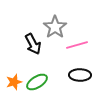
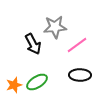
gray star: rotated 30 degrees clockwise
pink line: rotated 20 degrees counterclockwise
orange star: moved 3 px down
